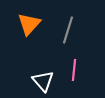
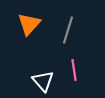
pink line: rotated 15 degrees counterclockwise
